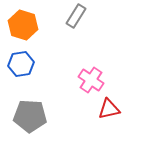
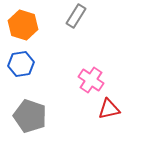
gray pentagon: rotated 16 degrees clockwise
